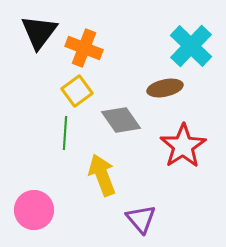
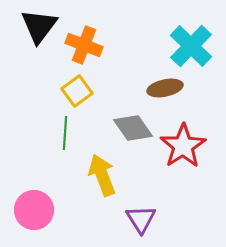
black triangle: moved 6 px up
orange cross: moved 3 px up
gray diamond: moved 12 px right, 8 px down
purple triangle: rotated 8 degrees clockwise
